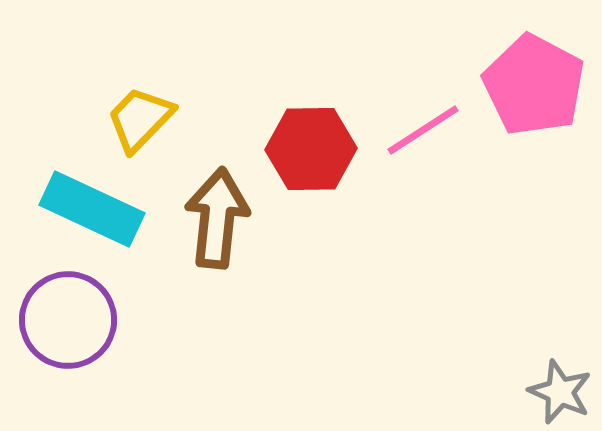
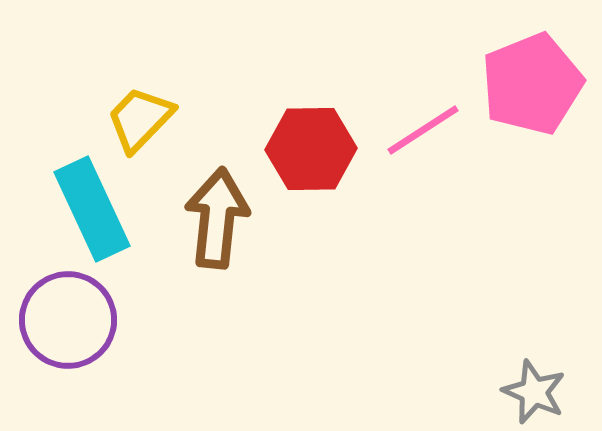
pink pentagon: moved 2 px left, 1 px up; rotated 22 degrees clockwise
cyan rectangle: rotated 40 degrees clockwise
gray star: moved 26 px left
